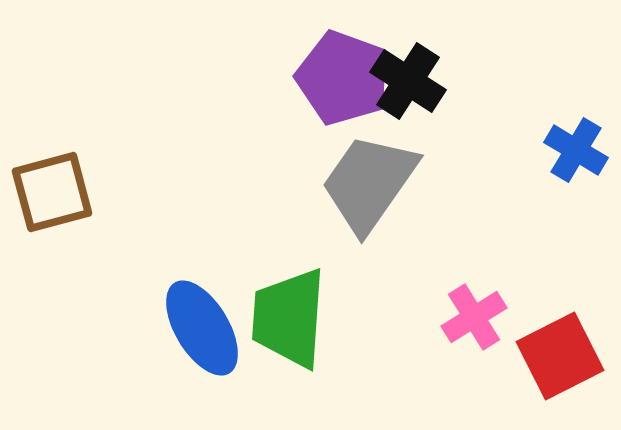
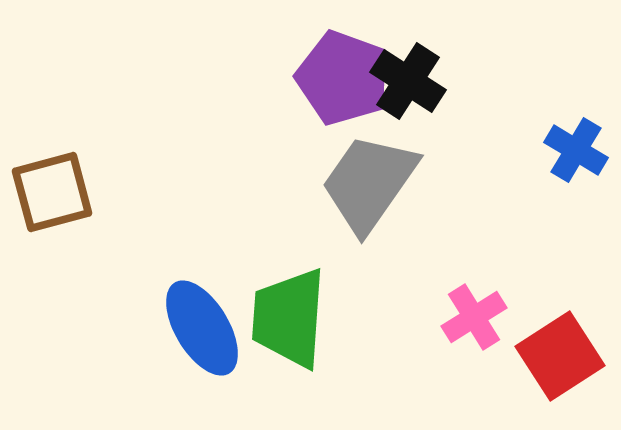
red square: rotated 6 degrees counterclockwise
